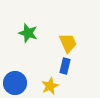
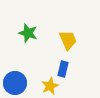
yellow trapezoid: moved 3 px up
blue rectangle: moved 2 px left, 3 px down
